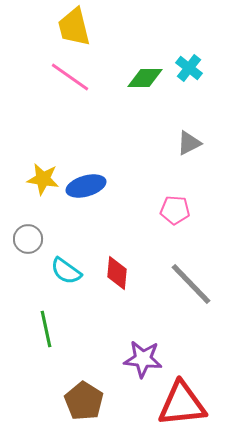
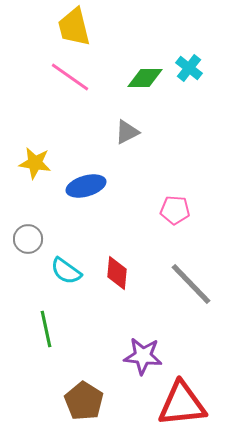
gray triangle: moved 62 px left, 11 px up
yellow star: moved 8 px left, 16 px up
purple star: moved 3 px up
